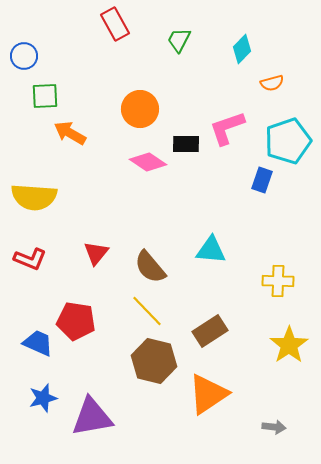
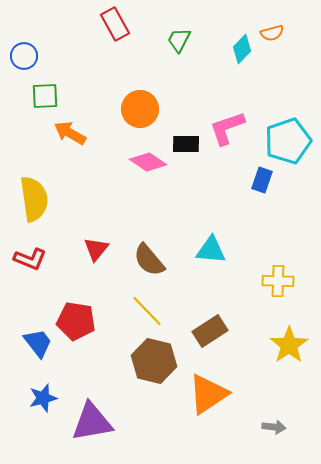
orange semicircle: moved 50 px up
yellow semicircle: moved 2 px down; rotated 102 degrees counterclockwise
red triangle: moved 4 px up
brown semicircle: moved 1 px left, 7 px up
blue trapezoid: rotated 28 degrees clockwise
purple triangle: moved 5 px down
